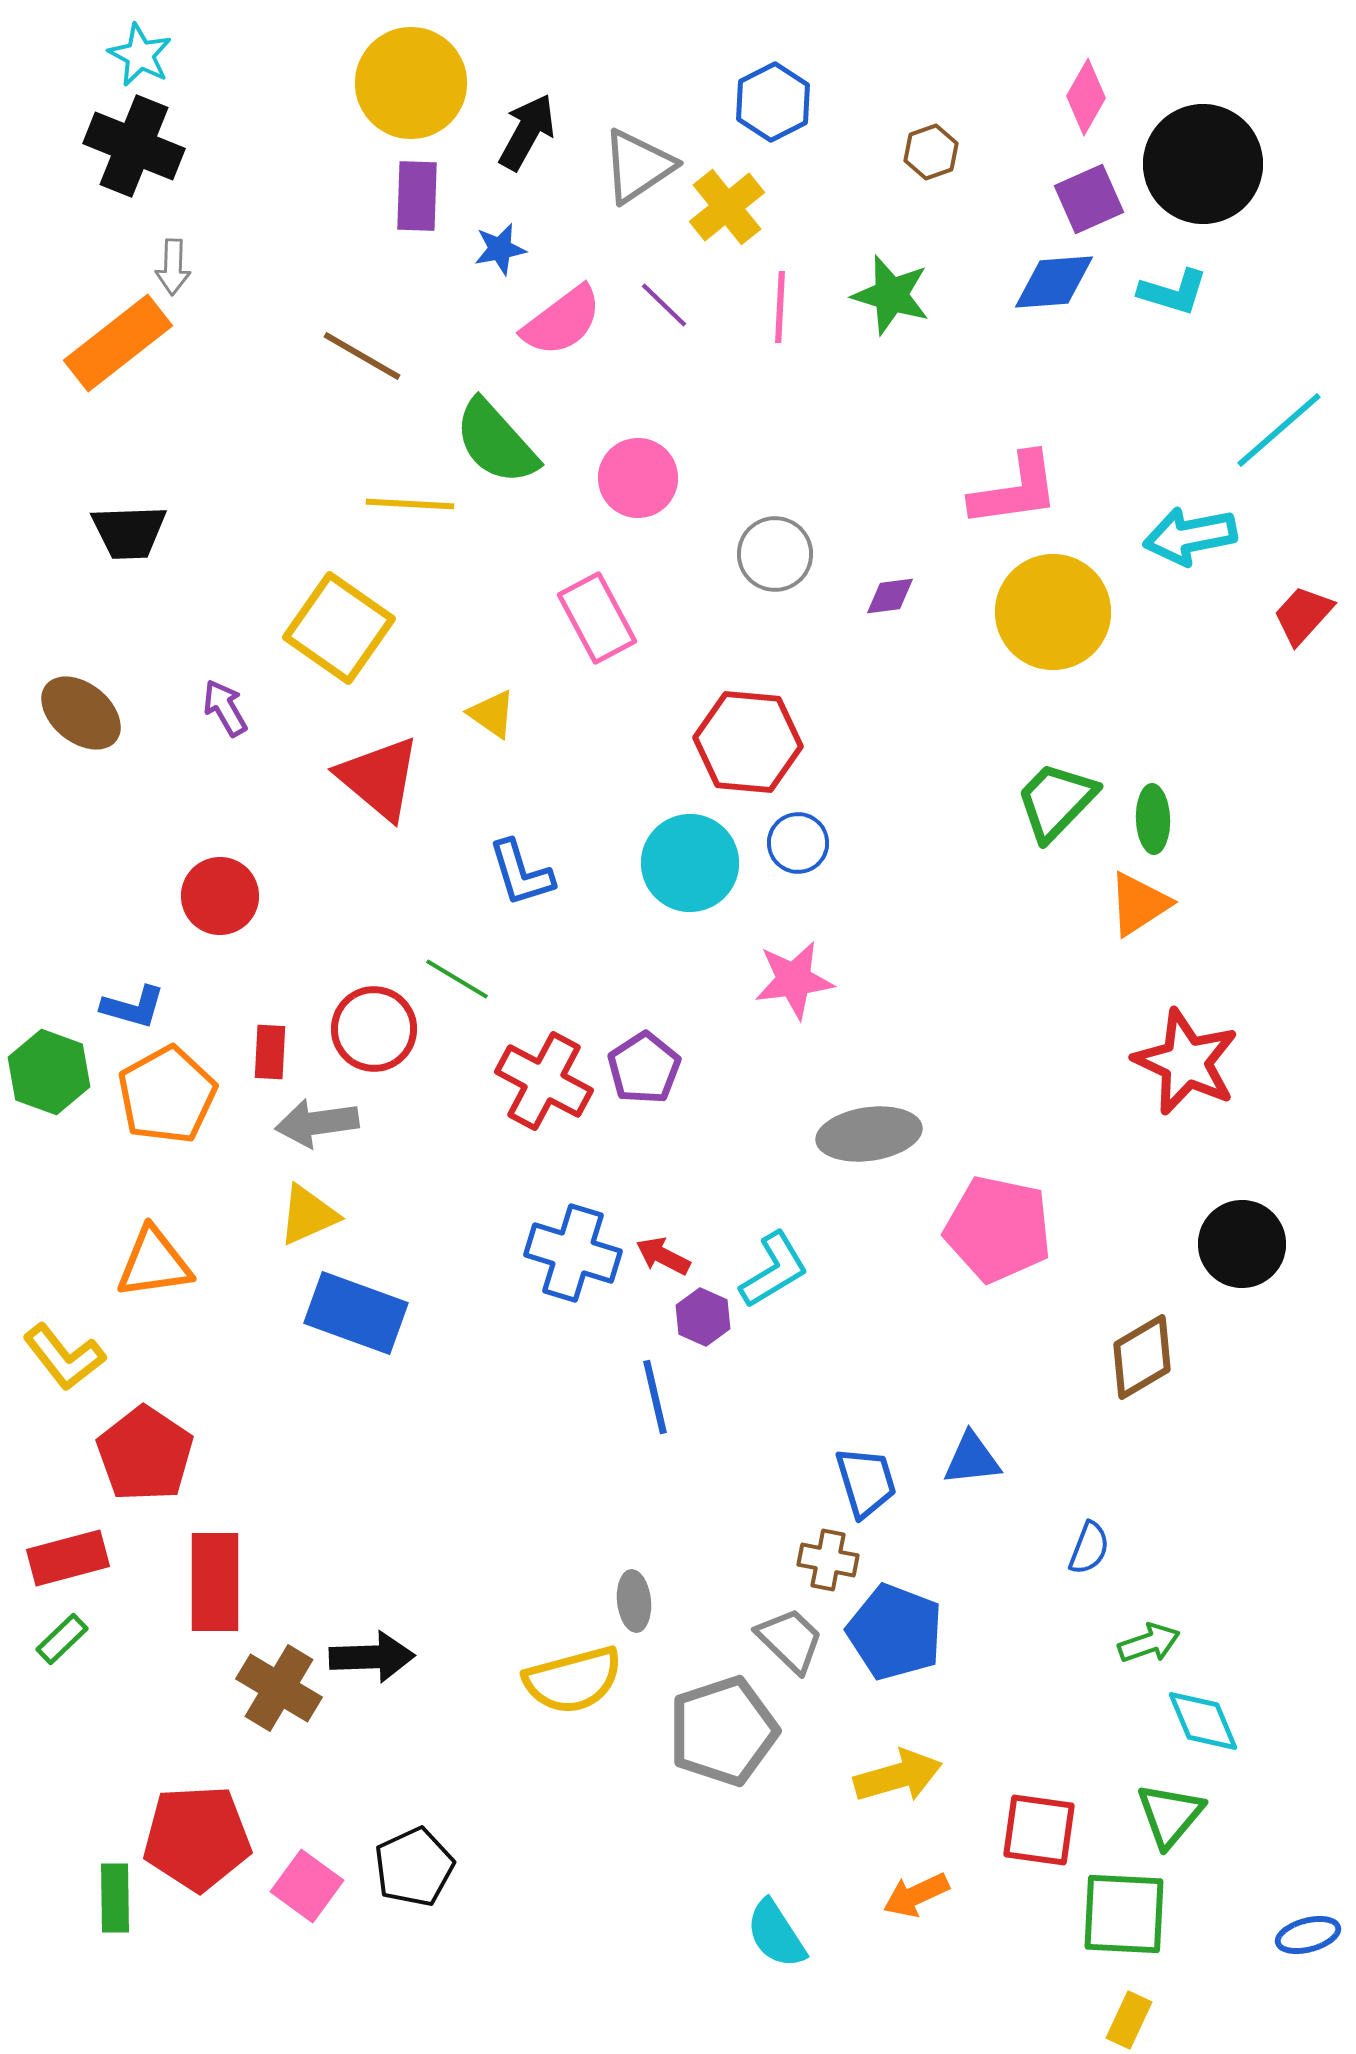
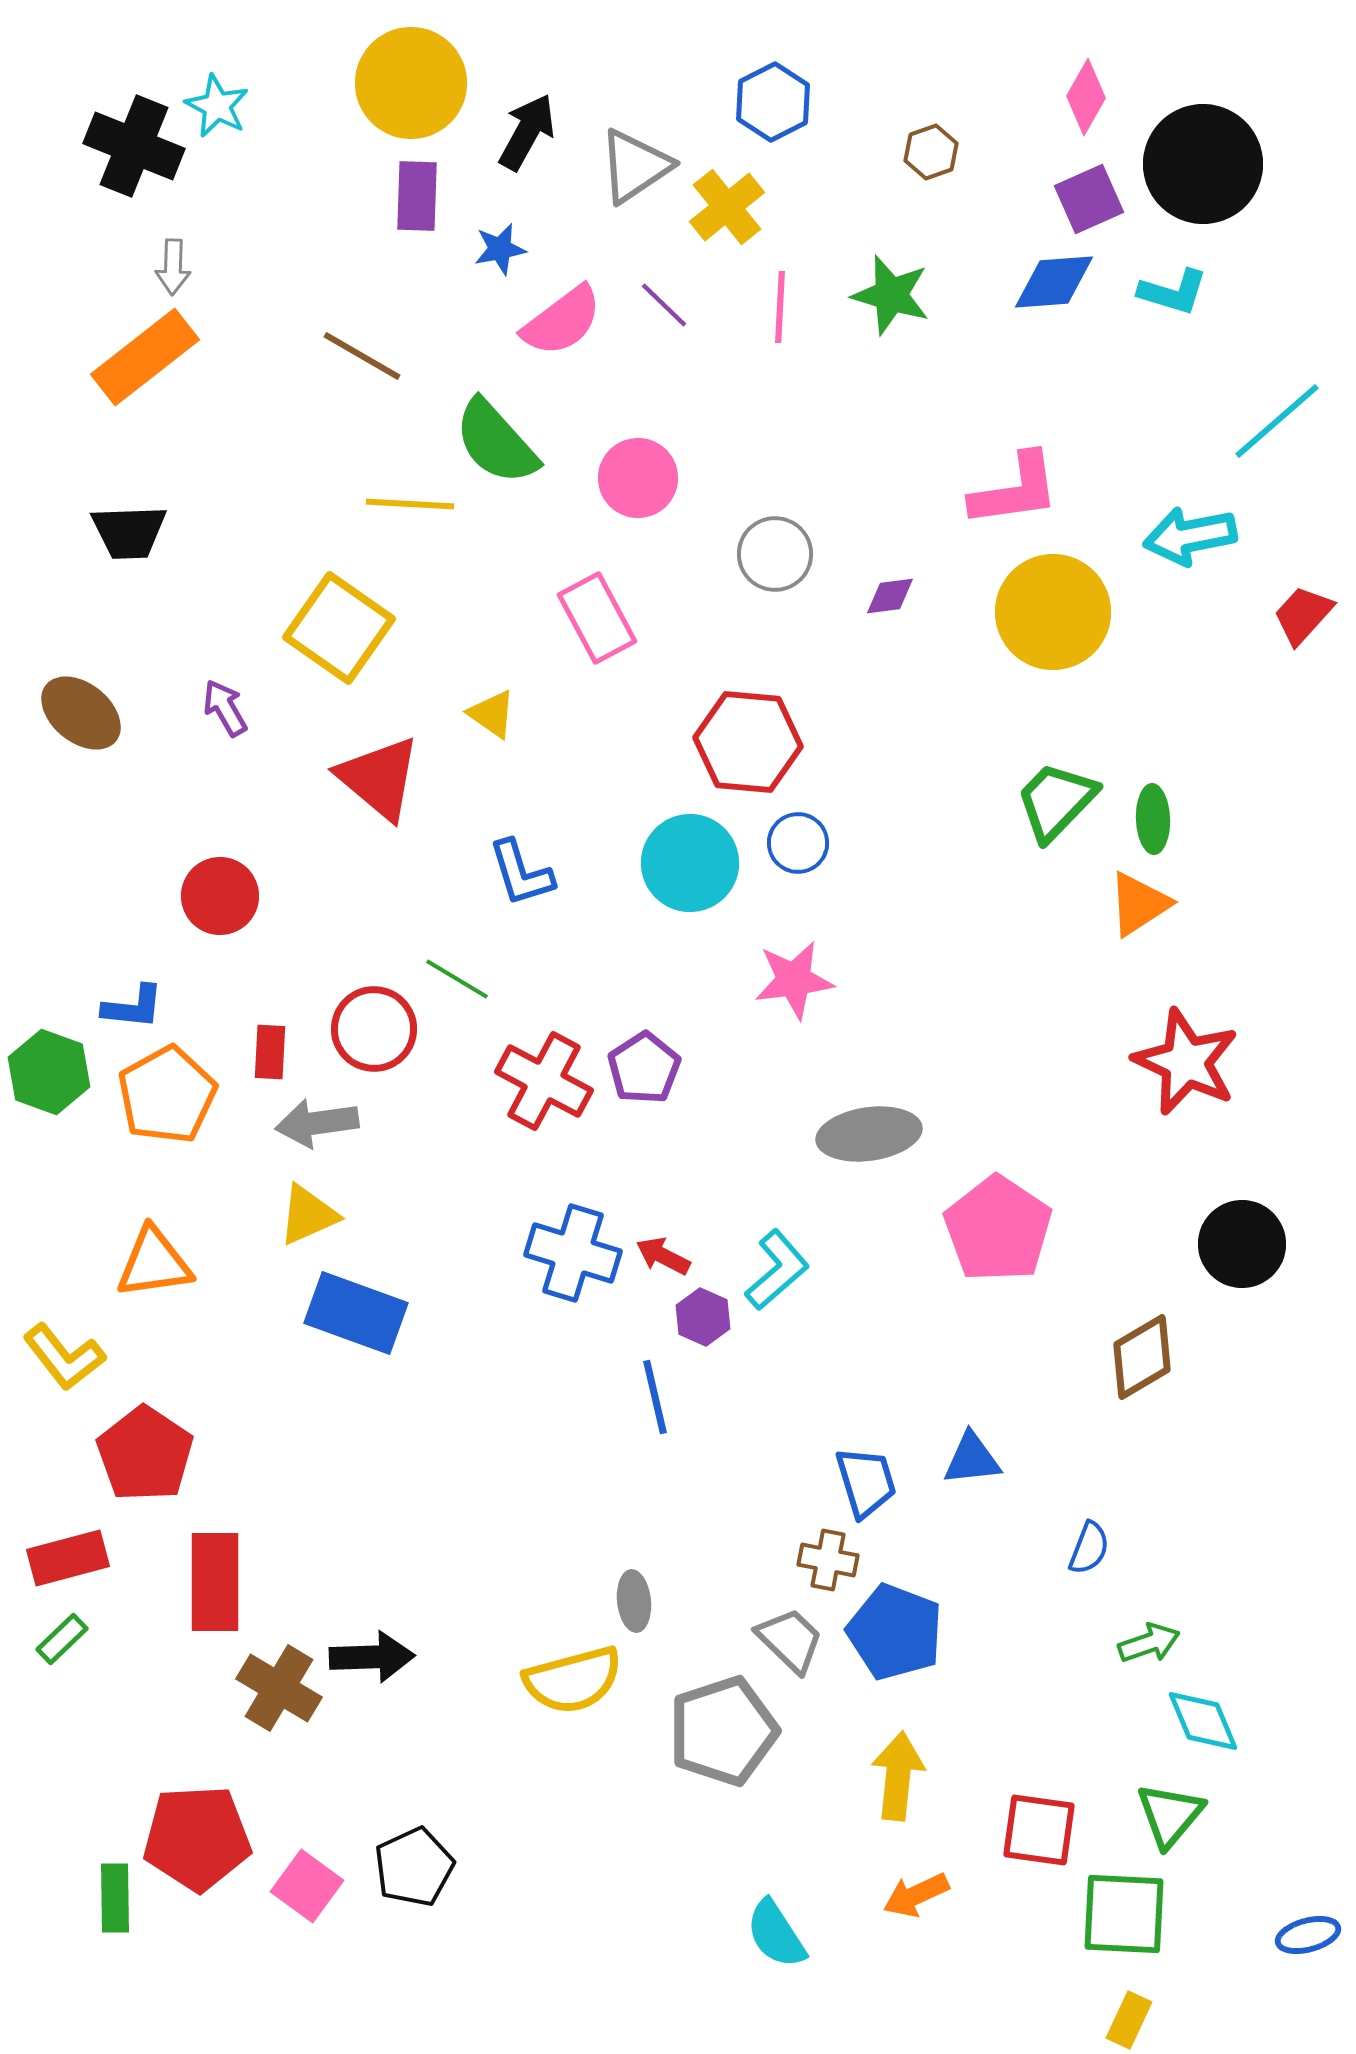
cyan star at (140, 55): moved 77 px right, 51 px down
gray triangle at (638, 166): moved 3 px left
orange rectangle at (118, 343): moved 27 px right, 14 px down
cyan line at (1279, 430): moved 2 px left, 9 px up
blue L-shape at (133, 1007): rotated 10 degrees counterclockwise
pink pentagon at (998, 1229): rotated 22 degrees clockwise
cyan L-shape at (774, 1270): moved 3 px right; rotated 10 degrees counterclockwise
yellow arrow at (898, 1776): rotated 68 degrees counterclockwise
